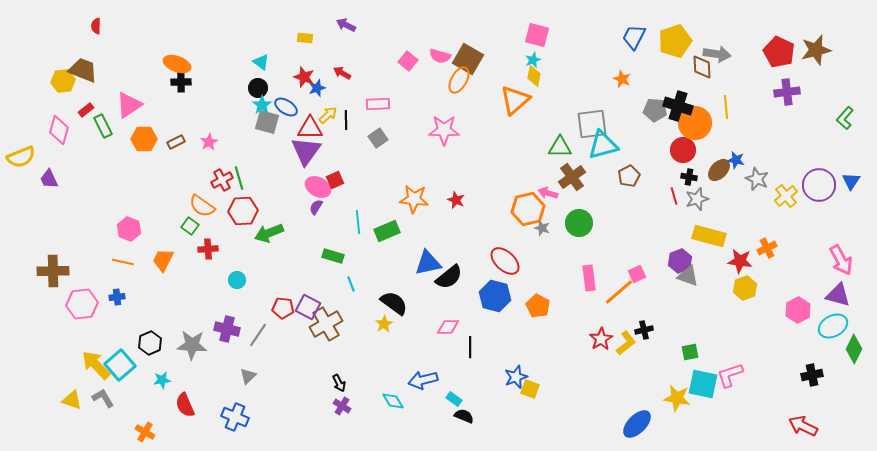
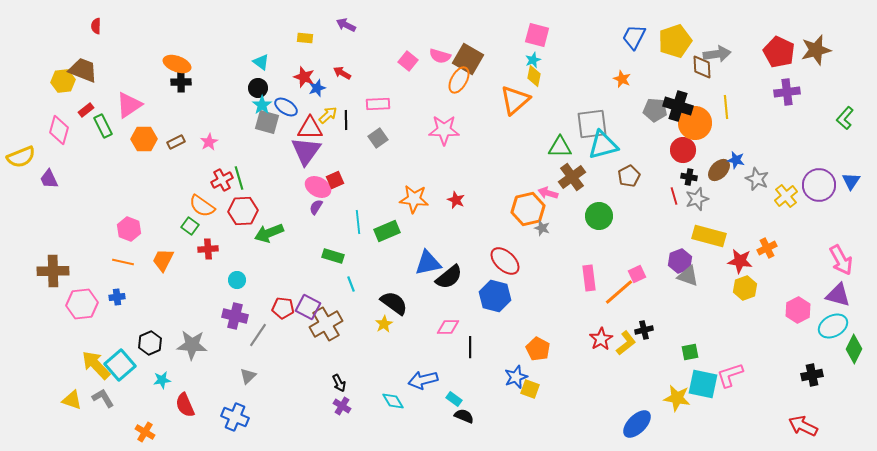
gray arrow at (717, 54): rotated 16 degrees counterclockwise
green circle at (579, 223): moved 20 px right, 7 px up
orange pentagon at (538, 306): moved 43 px down
purple cross at (227, 329): moved 8 px right, 13 px up
